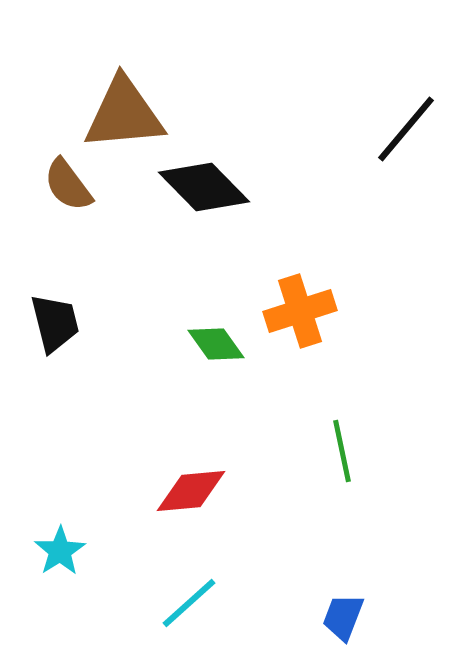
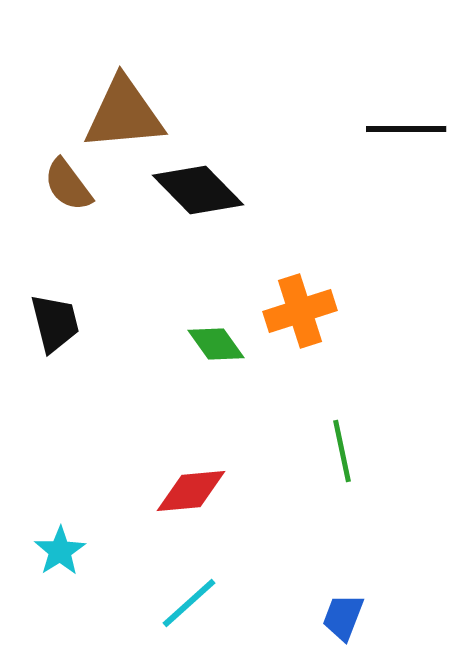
black line: rotated 50 degrees clockwise
black diamond: moved 6 px left, 3 px down
